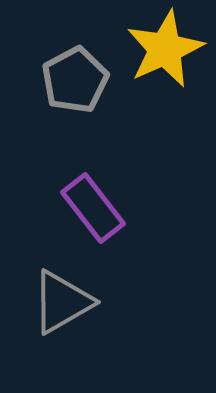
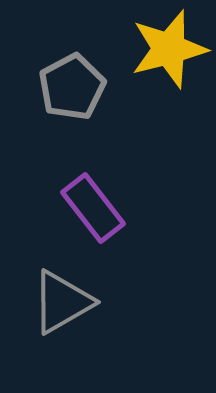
yellow star: moved 4 px right; rotated 10 degrees clockwise
gray pentagon: moved 3 px left, 7 px down
